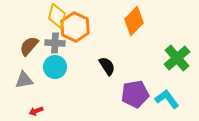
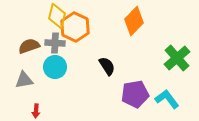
brown semicircle: rotated 30 degrees clockwise
red arrow: rotated 64 degrees counterclockwise
